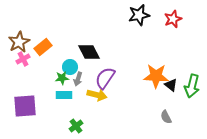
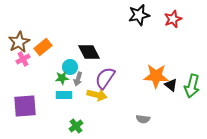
gray semicircle: moved 23 px left, 2 px down; rotated 56 degrees counterclockwise
